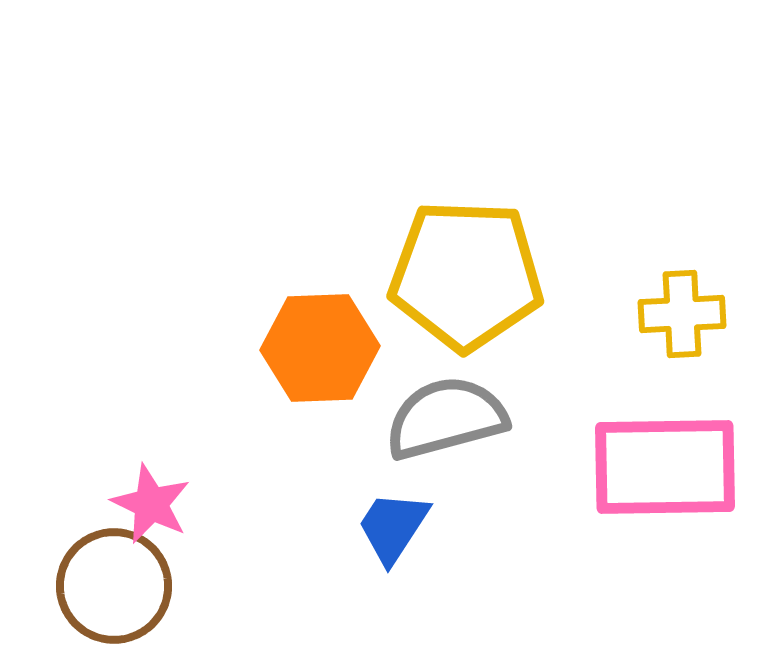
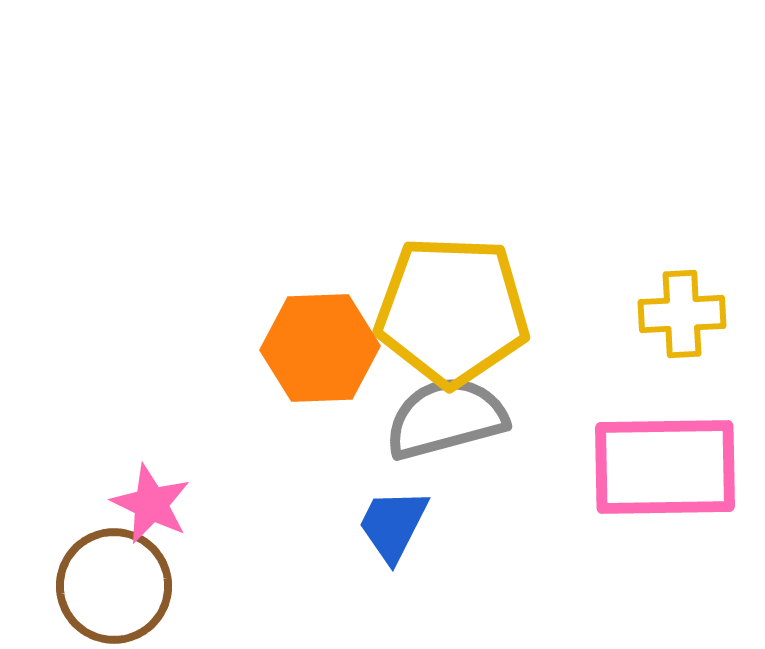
yellow pentagon: moved 14 px left, 36 px down
blue trapezoid: moved 2 px up; rotated 6 degrees counterclockwise
